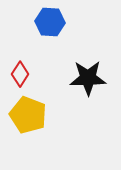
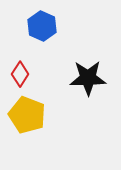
blue hexagon: moved 8 px left, 4 px down; rotated 20 degrees clockwise
yellow pentagon: moved 1 px left
